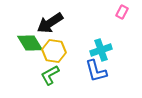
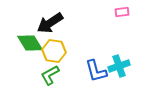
pink rectangle: rotated 56 degrees clockwise
cyan cross: moved 18 px right, 16 px down
